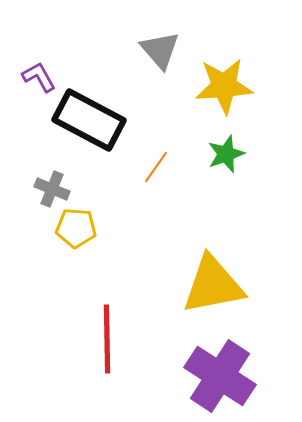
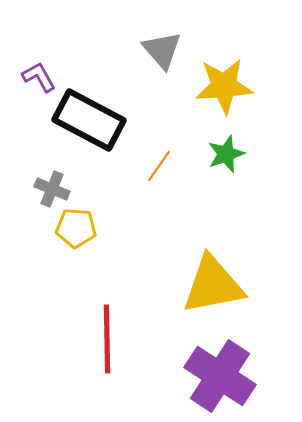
gray triangle: moved 2 px right
orange line: moved 3 px right, 1 px up
